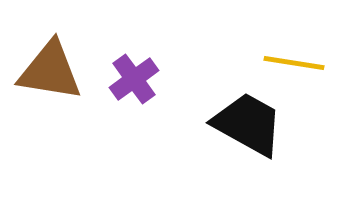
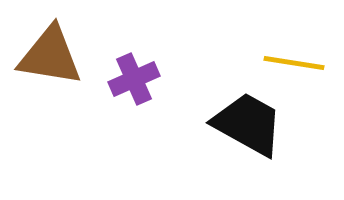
brown triangle: moved 15 px up
purple cross: rotated 12 degrees clockwise
